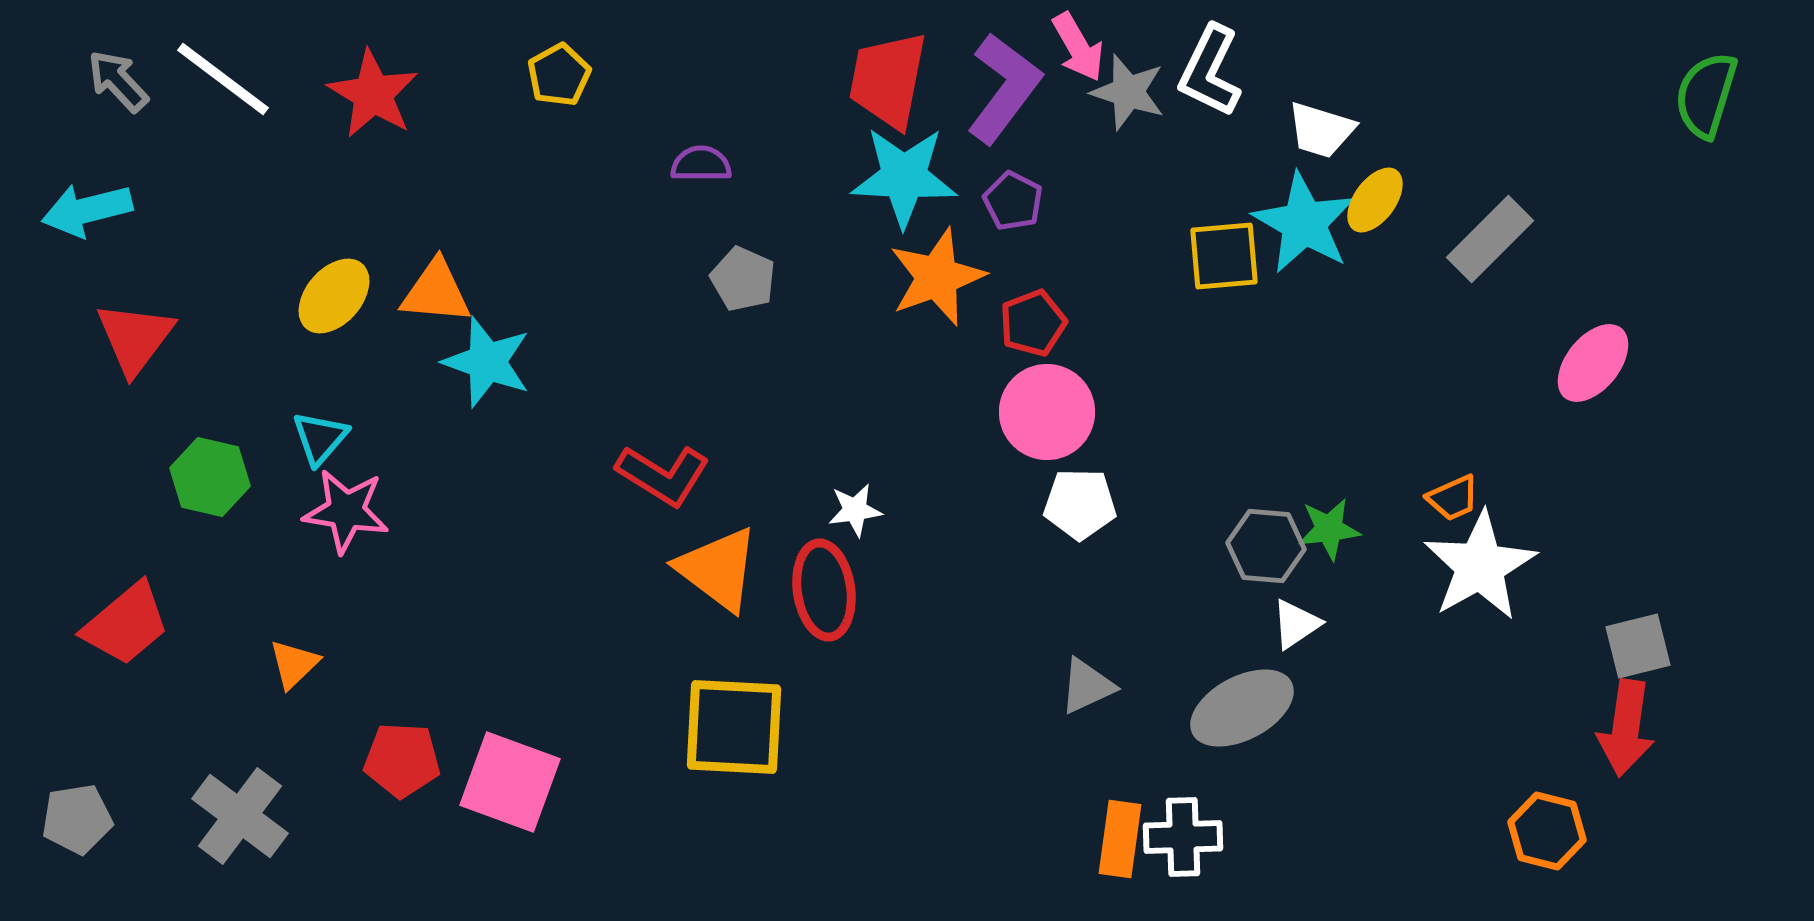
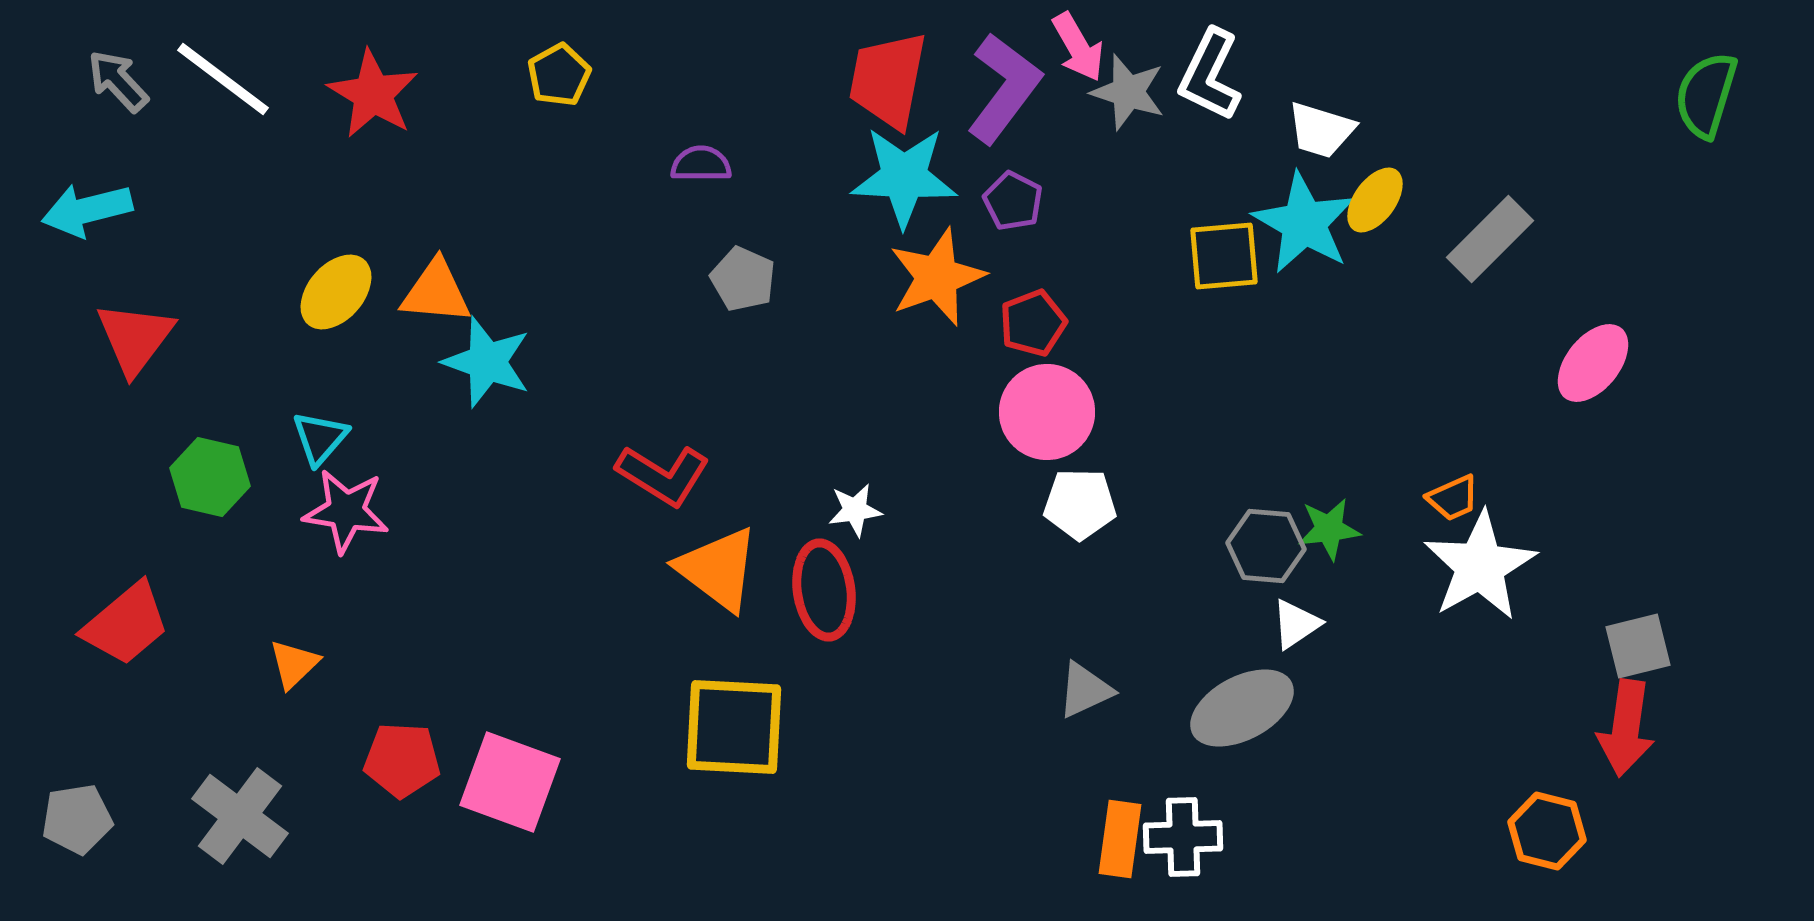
white L-shape at (1210, 71): moved 4 px down
yellow ellipse at (334, 296): moved 2 px right, 4 px up
gray triangle at (1087, 686): moved 2 px left, 4 px down
